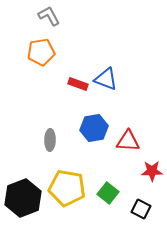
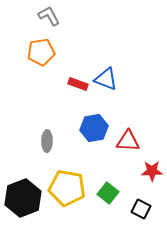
gray ellipse: moved 3 px left, 1 px down
